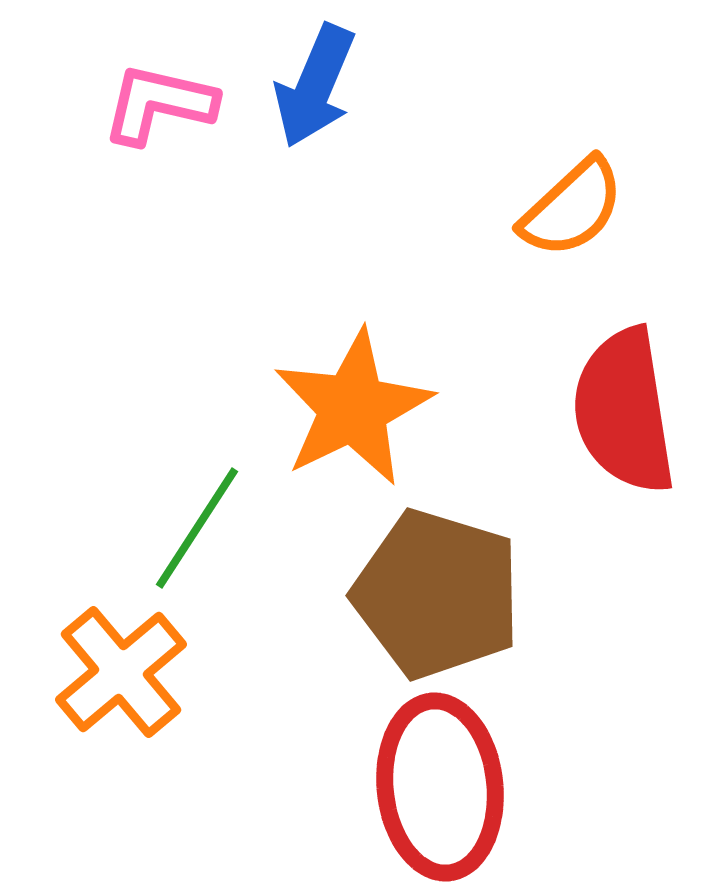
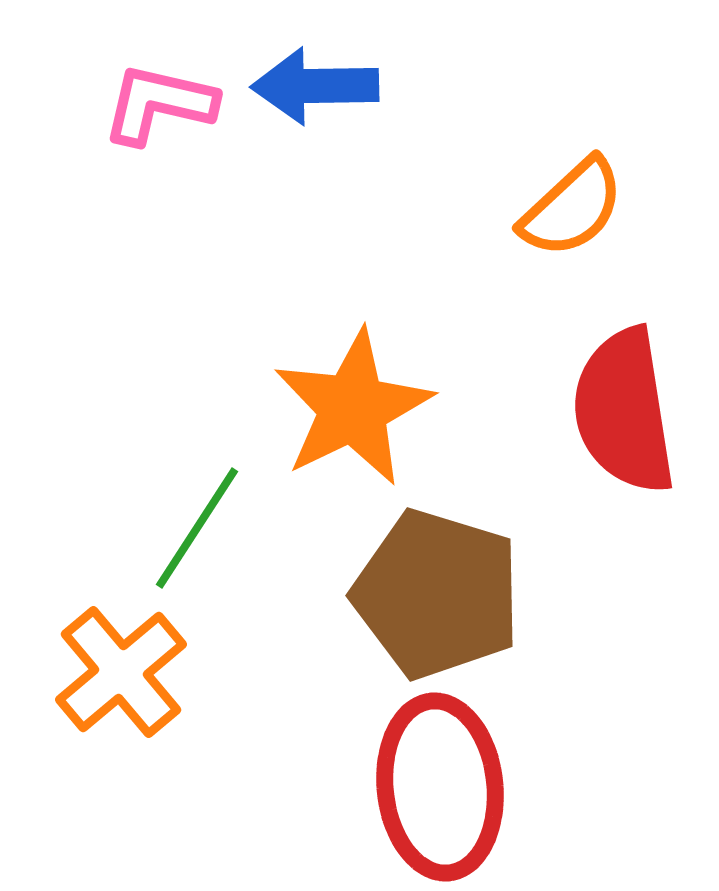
blue arrow: rotated 66 degrees clockwise
